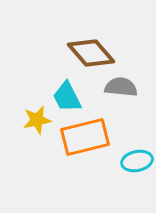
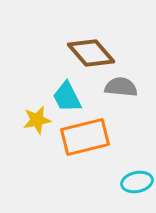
cyan ellipse: moved 21 px down
